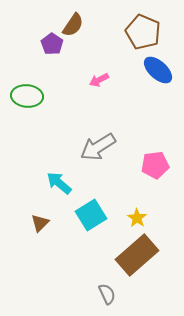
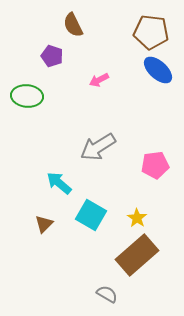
brown semicircle: rotated 120 degrees clockwise
brown pentagon: moved 8 px right; rotated 16 degrees counterclockwise
purple pentagon: moved 12 px down; rotated 15 degrees counterclockwise
cyan square: rotated 28 degrees counterclockwise
brown triangle: moved 4 px right, 1 px down
gray semicircle: rotated 35 degrees counterclockwise
